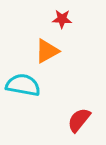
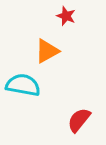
red star: moved 4 px right, 3 px up; rotated 18 degrees clockwise
